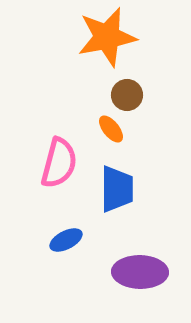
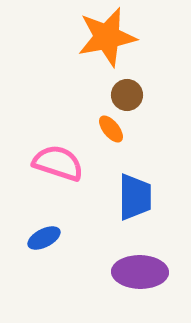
pink semicircle: moved 1 px left; rotated 87 degrees counterclockwise
blue trapezoid: moved 18 px right, 8 px down
blue ellipse: moved 22 px left, 2 px up
